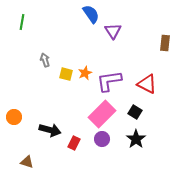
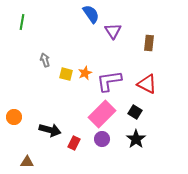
brown rectangle: moved 16 px left
brown triangle: rotated 16 degrees counterclockwise
